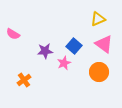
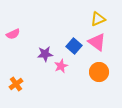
pink semicircle: rotated 56 degrees counterclockwise
pink triangle: moved 7 px left, 2 px up
purple star: moved 3 px down
pink star: moved 3 px left, 3 px down
orange cross: moved 8 px left, 4 px down
